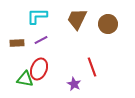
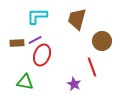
brown trapezoid: rotated 10 degrees counterclockwise
brown circle: moved 6 px left, 17 px down
purple line: moved 6 px left
red ellipse: moved 3 px right, 14 px up
green triangle: moved 3 px down
